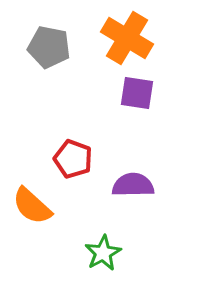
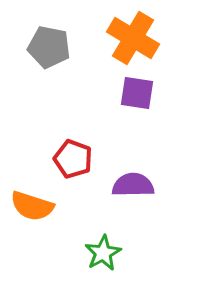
orange cross: moved 6 px right
orange semicircle: rotated 24 degrees counterclockwise
